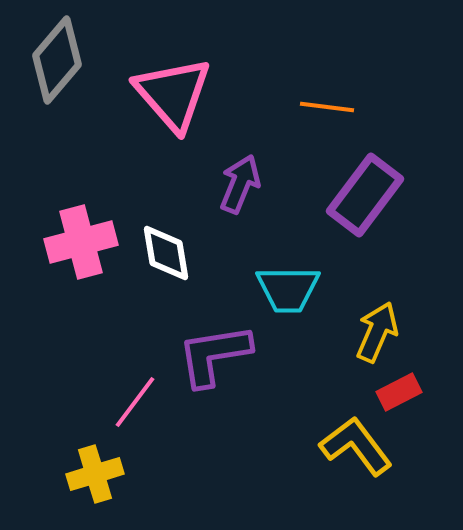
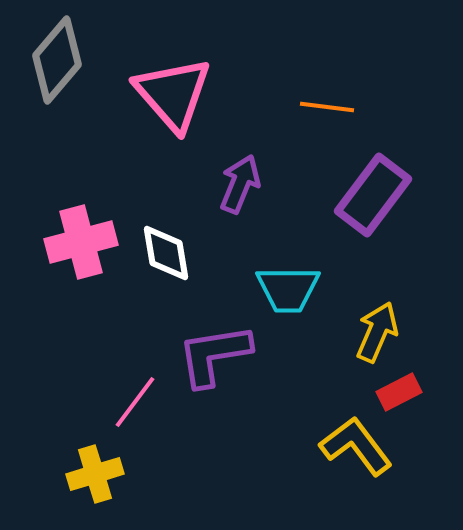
purple rectangle: moved 8 px right
